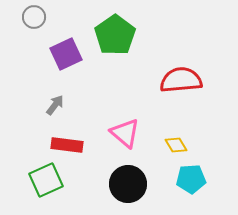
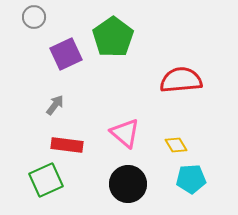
green pentagon: moved 2 px left, 2 px down
